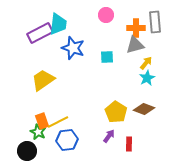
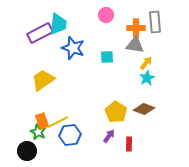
gray triangle: rotated 24 degrees clockwise
blue hexagon: moved 3 px right, 5 px up
